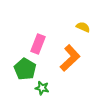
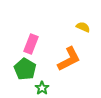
pink rectangle: moved 7 px left
orange L-shape: moved 1 px left, 1 px down; rotated 16 degrees clockwise
green star: rotated 24 degrees clockwise
